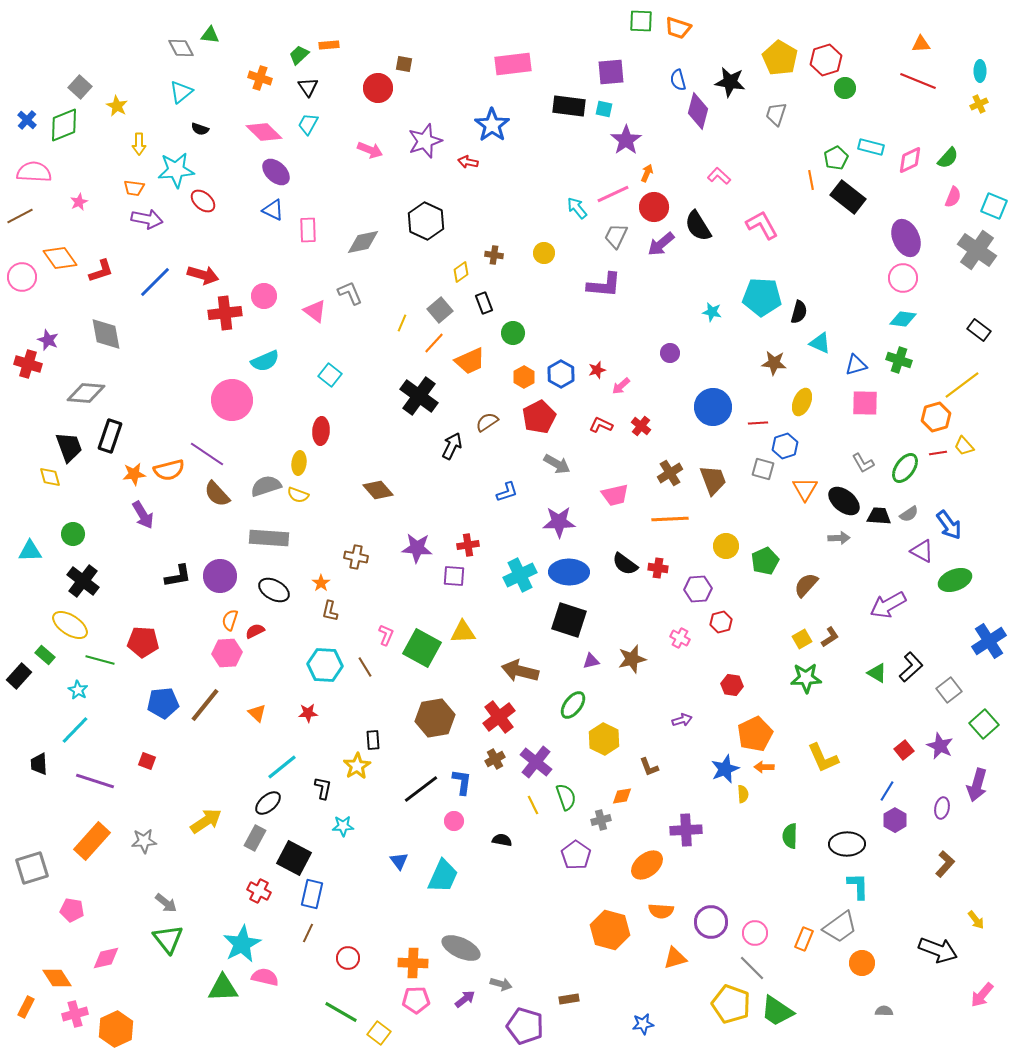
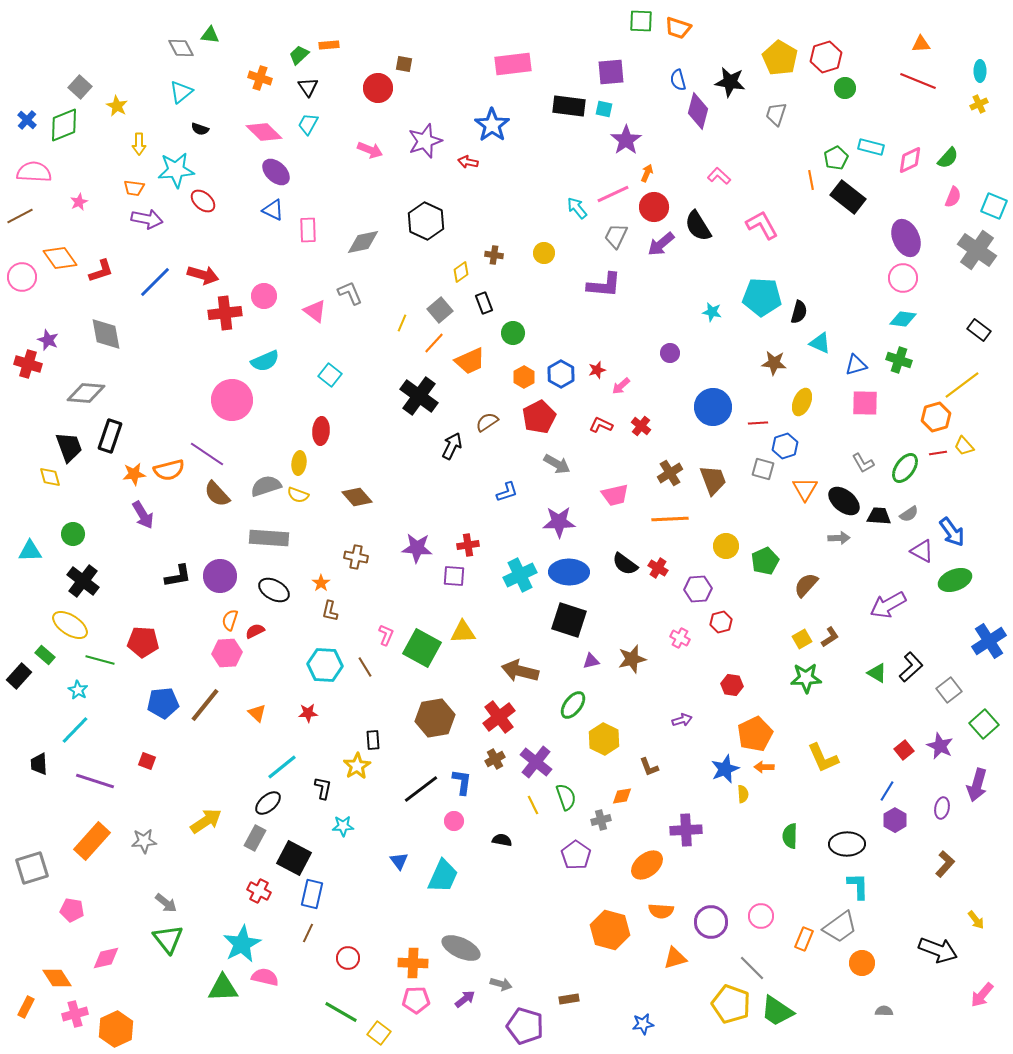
red hexagon at (826, 60): moved 3 px up
brown diamond at (378, 490): moved 21 px left, 7 px down
blue arrow at (949, 525): moved 3 px right, 7 px down
red cross at (658, 568): rotated 24 degrees clockwise
pink circle at (755, 933): moved 6 px right, 17 px up
